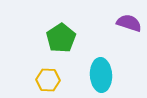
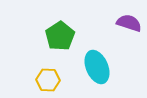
green pentagon: moved 1 px left, 2 px up
cyan ellipse: moved 4 px left, 8 px up; rotated 20 degrees counterclockwise
